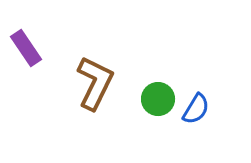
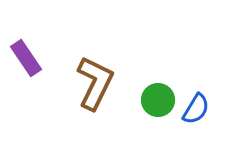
purple rectangle: moved 10 px down
green circle: moved 1 px down
